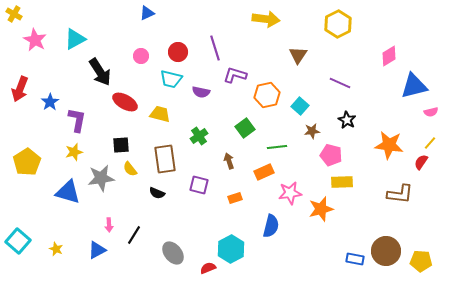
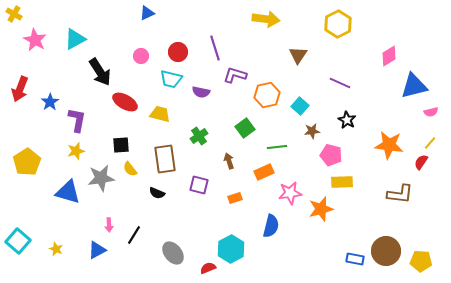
yellow star at (74, 152): moved 2 px right, 1 px up
